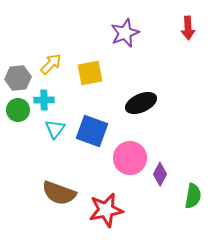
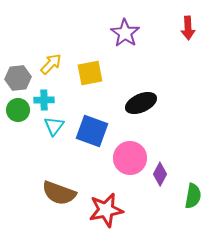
purple star: rotated 16 degrees counterclockwise
cyan triangle: moved 1 px left, 3 px up
